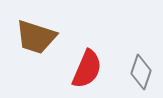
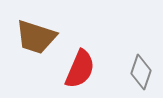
red semicircle: moved 7 px left
